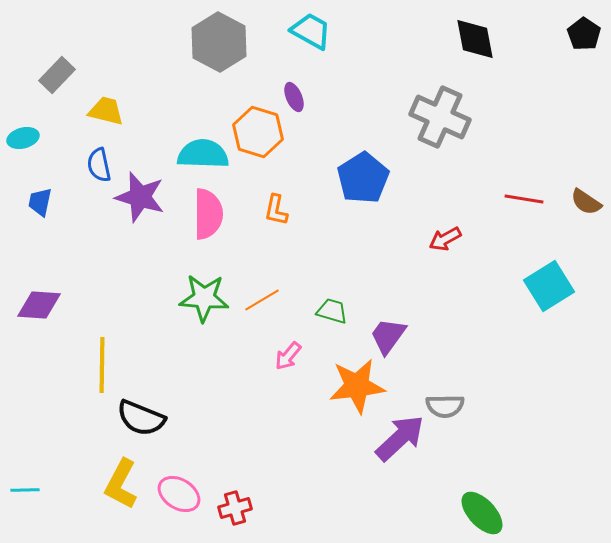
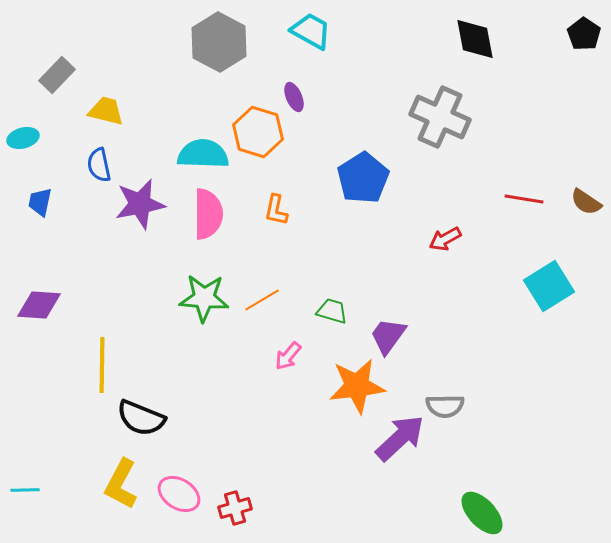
purple star: moved 7 px down; rotated 27 degrees counterclockwise
